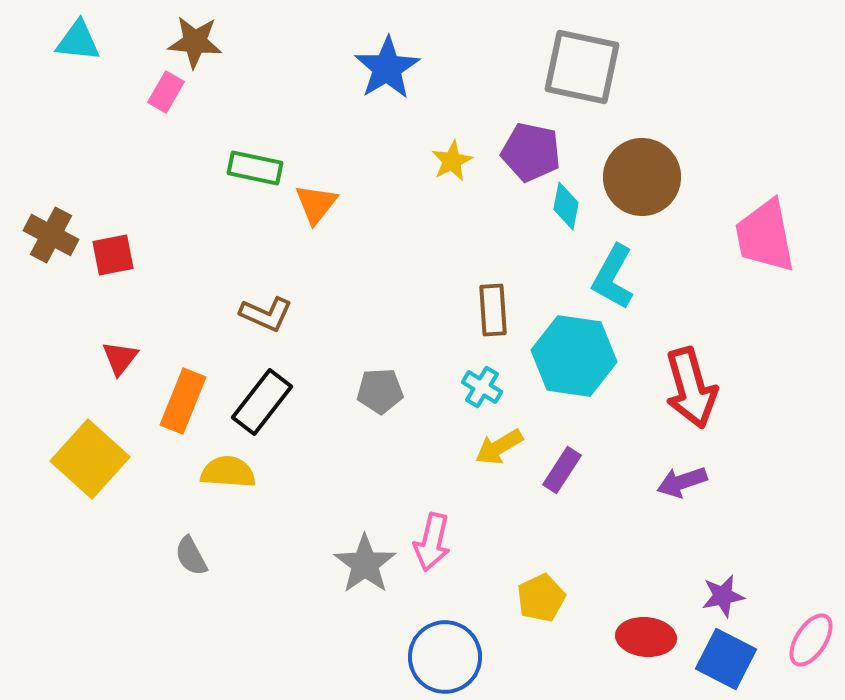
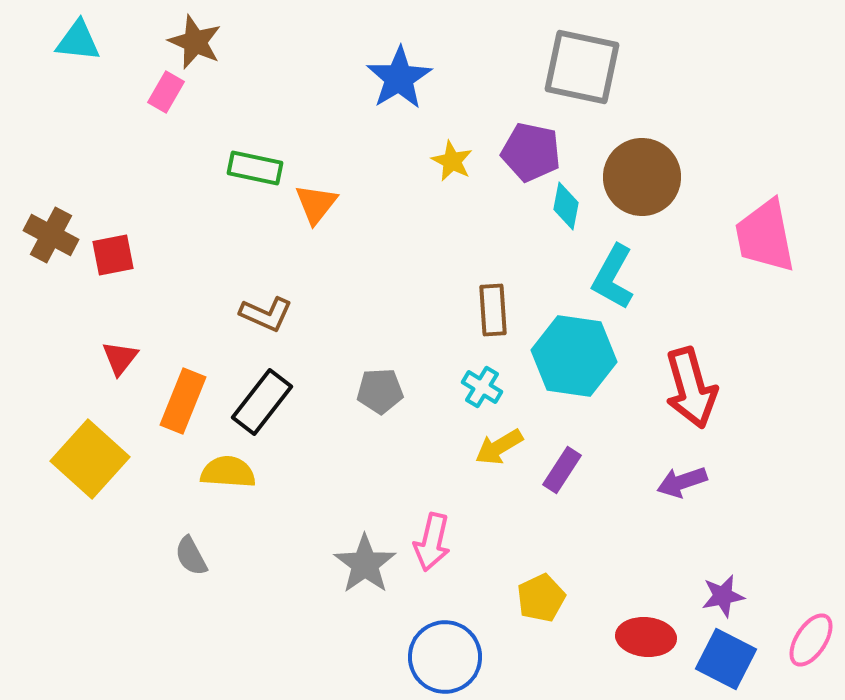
brown star: rotated 18 degrees clockwise
blue star: moved 12 px right, 10 px down
yellow star: rotated 18 degrees counterclockwise
